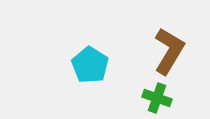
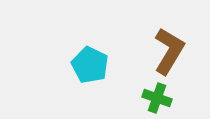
cyan pentagon: rotated 6 degrees counterclockwise
